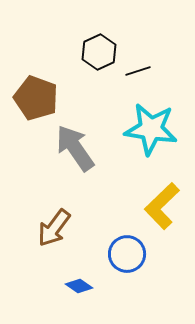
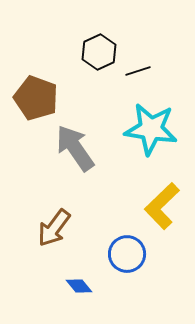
blue diamond: rotated 16 degrees clockwise
